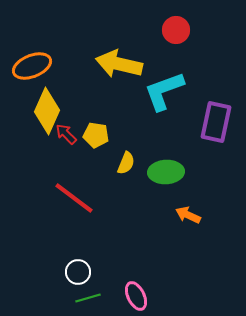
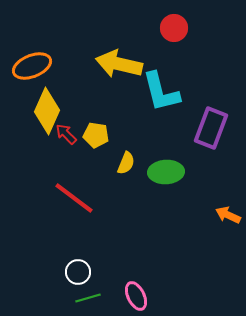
red circle: moved 2 px left, 2 px up
cyan L-shape: moved 3 px left, 1 px down; rotated 84 degrees counterclockwise
purple rectangle: moved 5 px left, 6 px down; rotated 9 degrees clockwise
orange arrow: moved 40 px right
